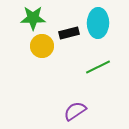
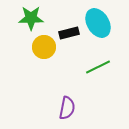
green star: moved 2 px left
cyan ellipse: rotated 32 degrees counterclockwise
yellow circle: moved 2 px right, 1 px down
purple semicircle: moved 8 px left, 3 px up; rotated 135 degrees clockwise
